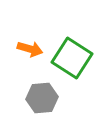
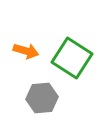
orange arrow: moved 4 px left, 2 px down
